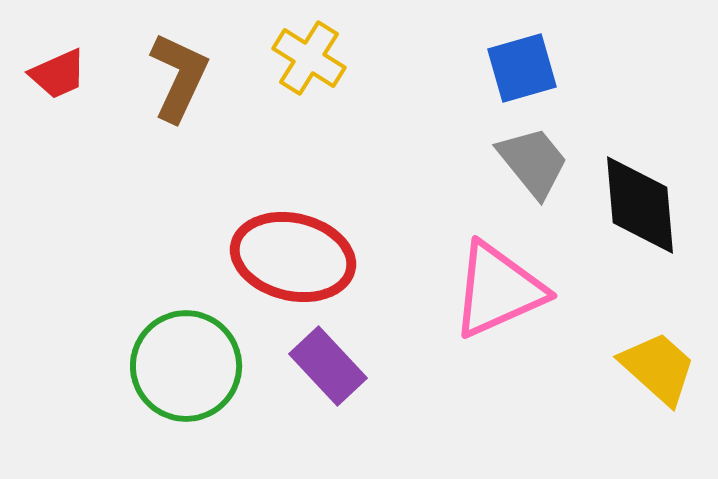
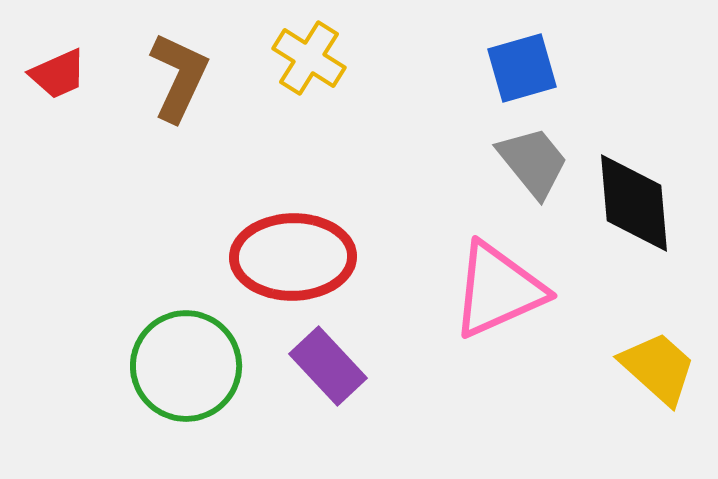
black diamond: moved 6 px left, 2 px up
red ellipse: rotated 14 degrees counterclockwise
